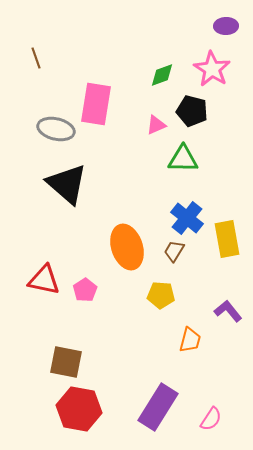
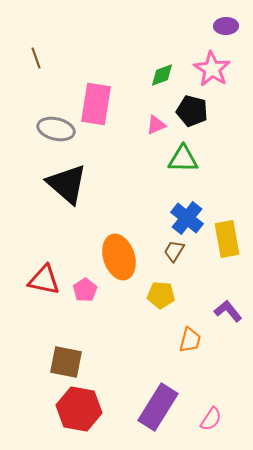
orange ellipse: moved 8 px left, 10 px down
